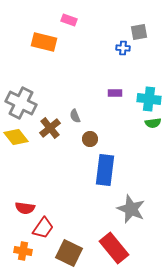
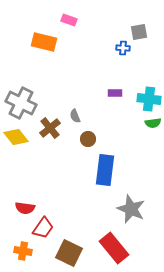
brown circle: moved 2 px left
